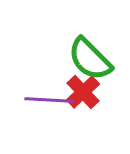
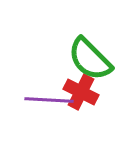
red cross: moved 2 px left; rotated 20 degrees counterclockwise
